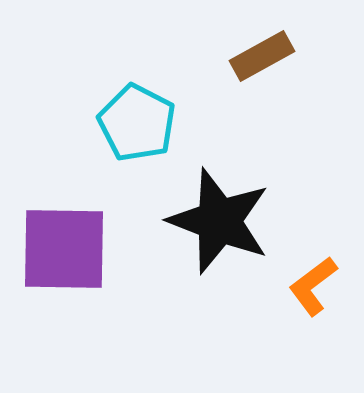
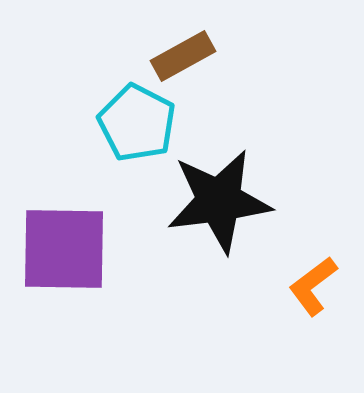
brown rectangle: moved 79 px left
black star: moved 20 px up; rotated 28 degrees counterclockwise
